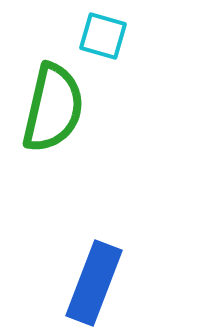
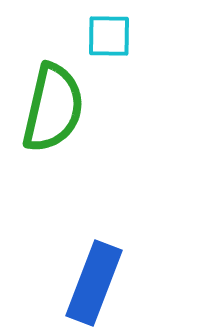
cyan square: moved 6 px right; rotated 15 degrees counterclockwise
